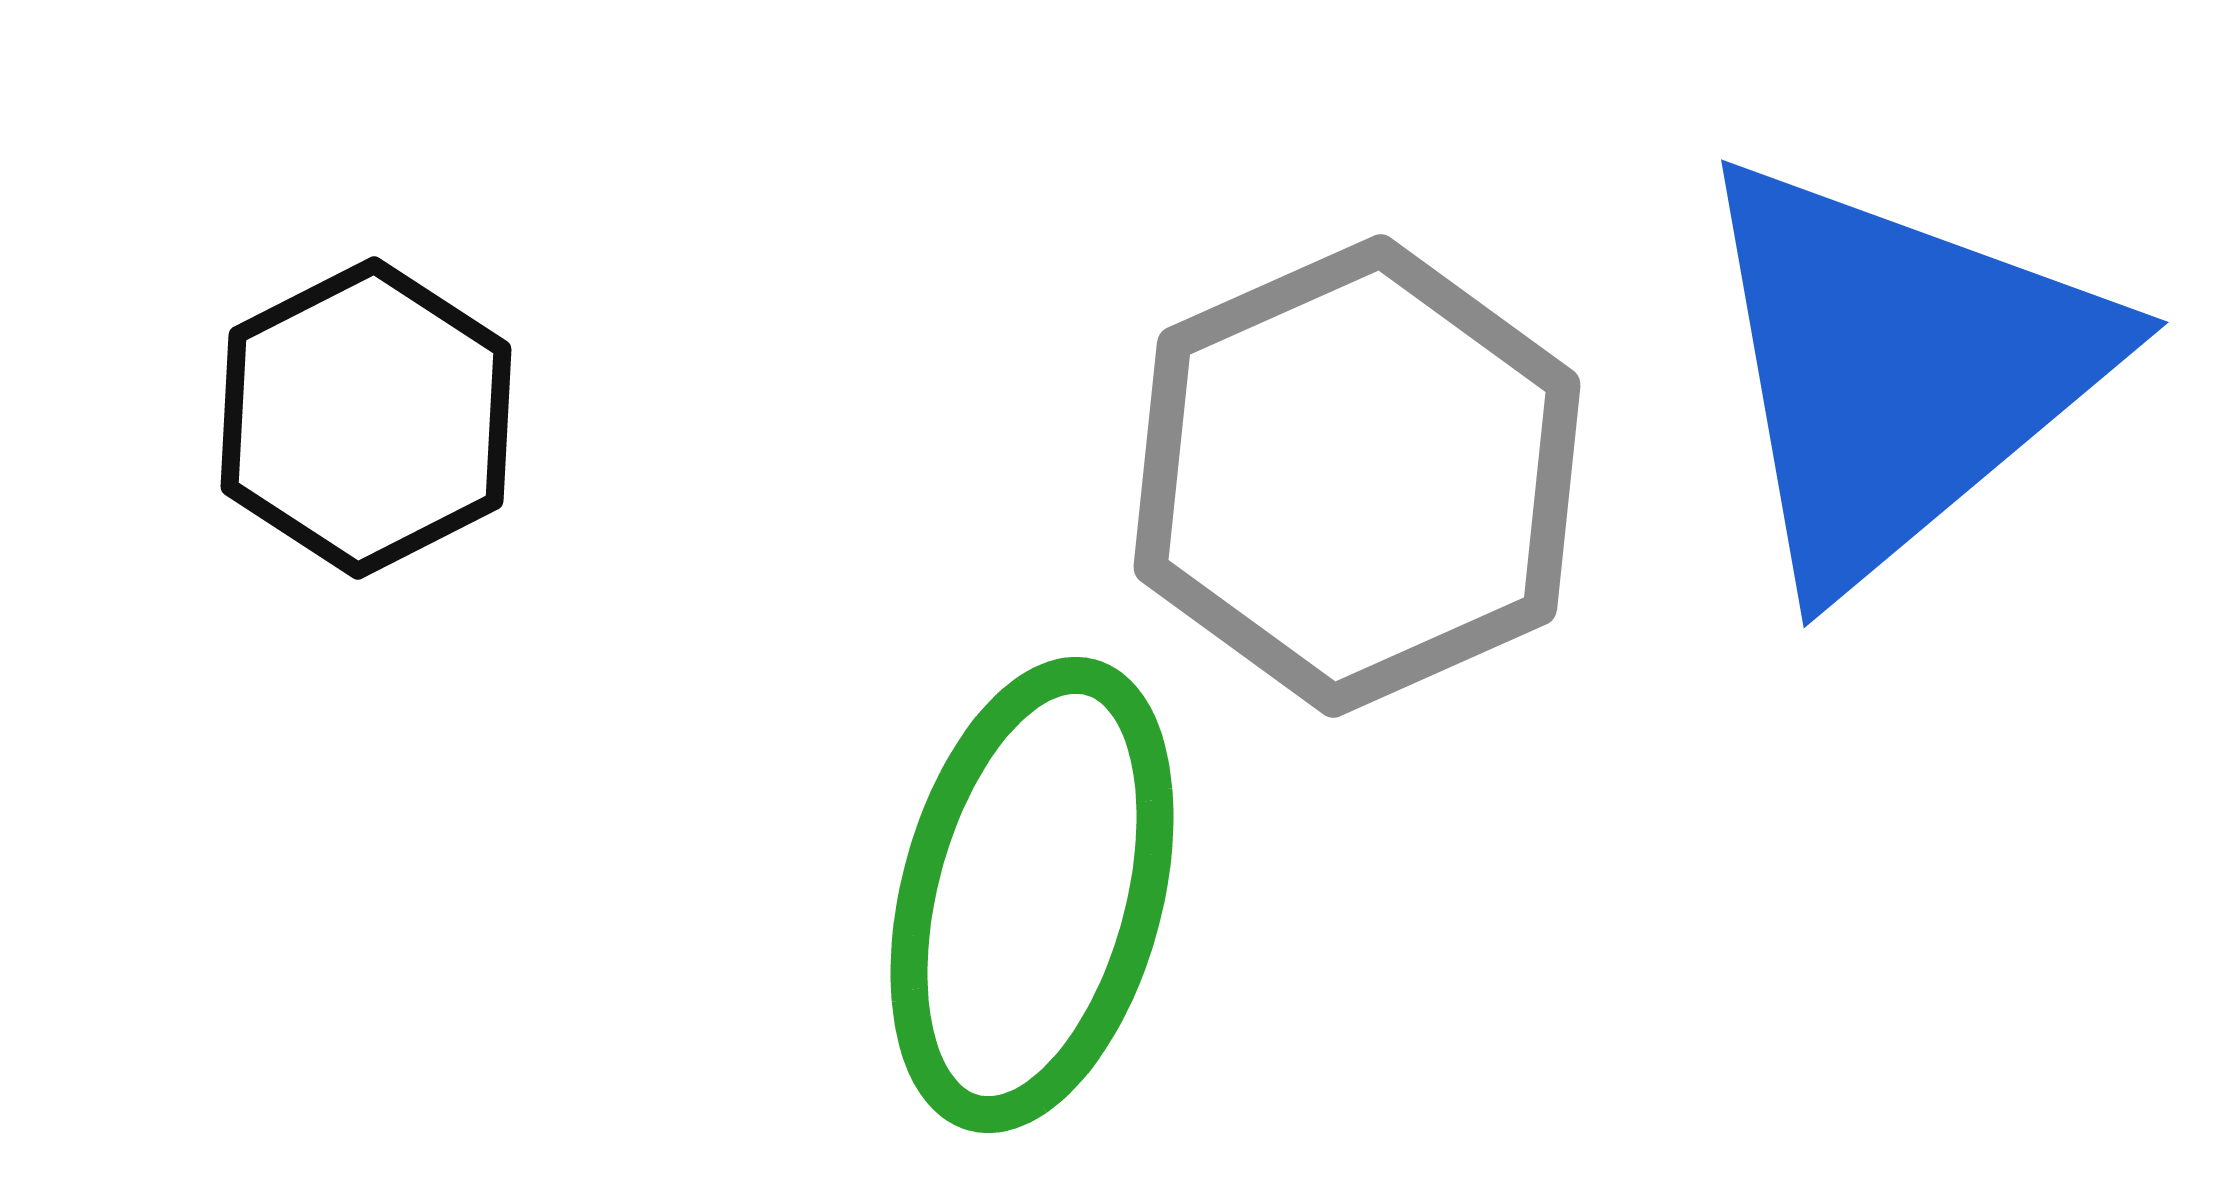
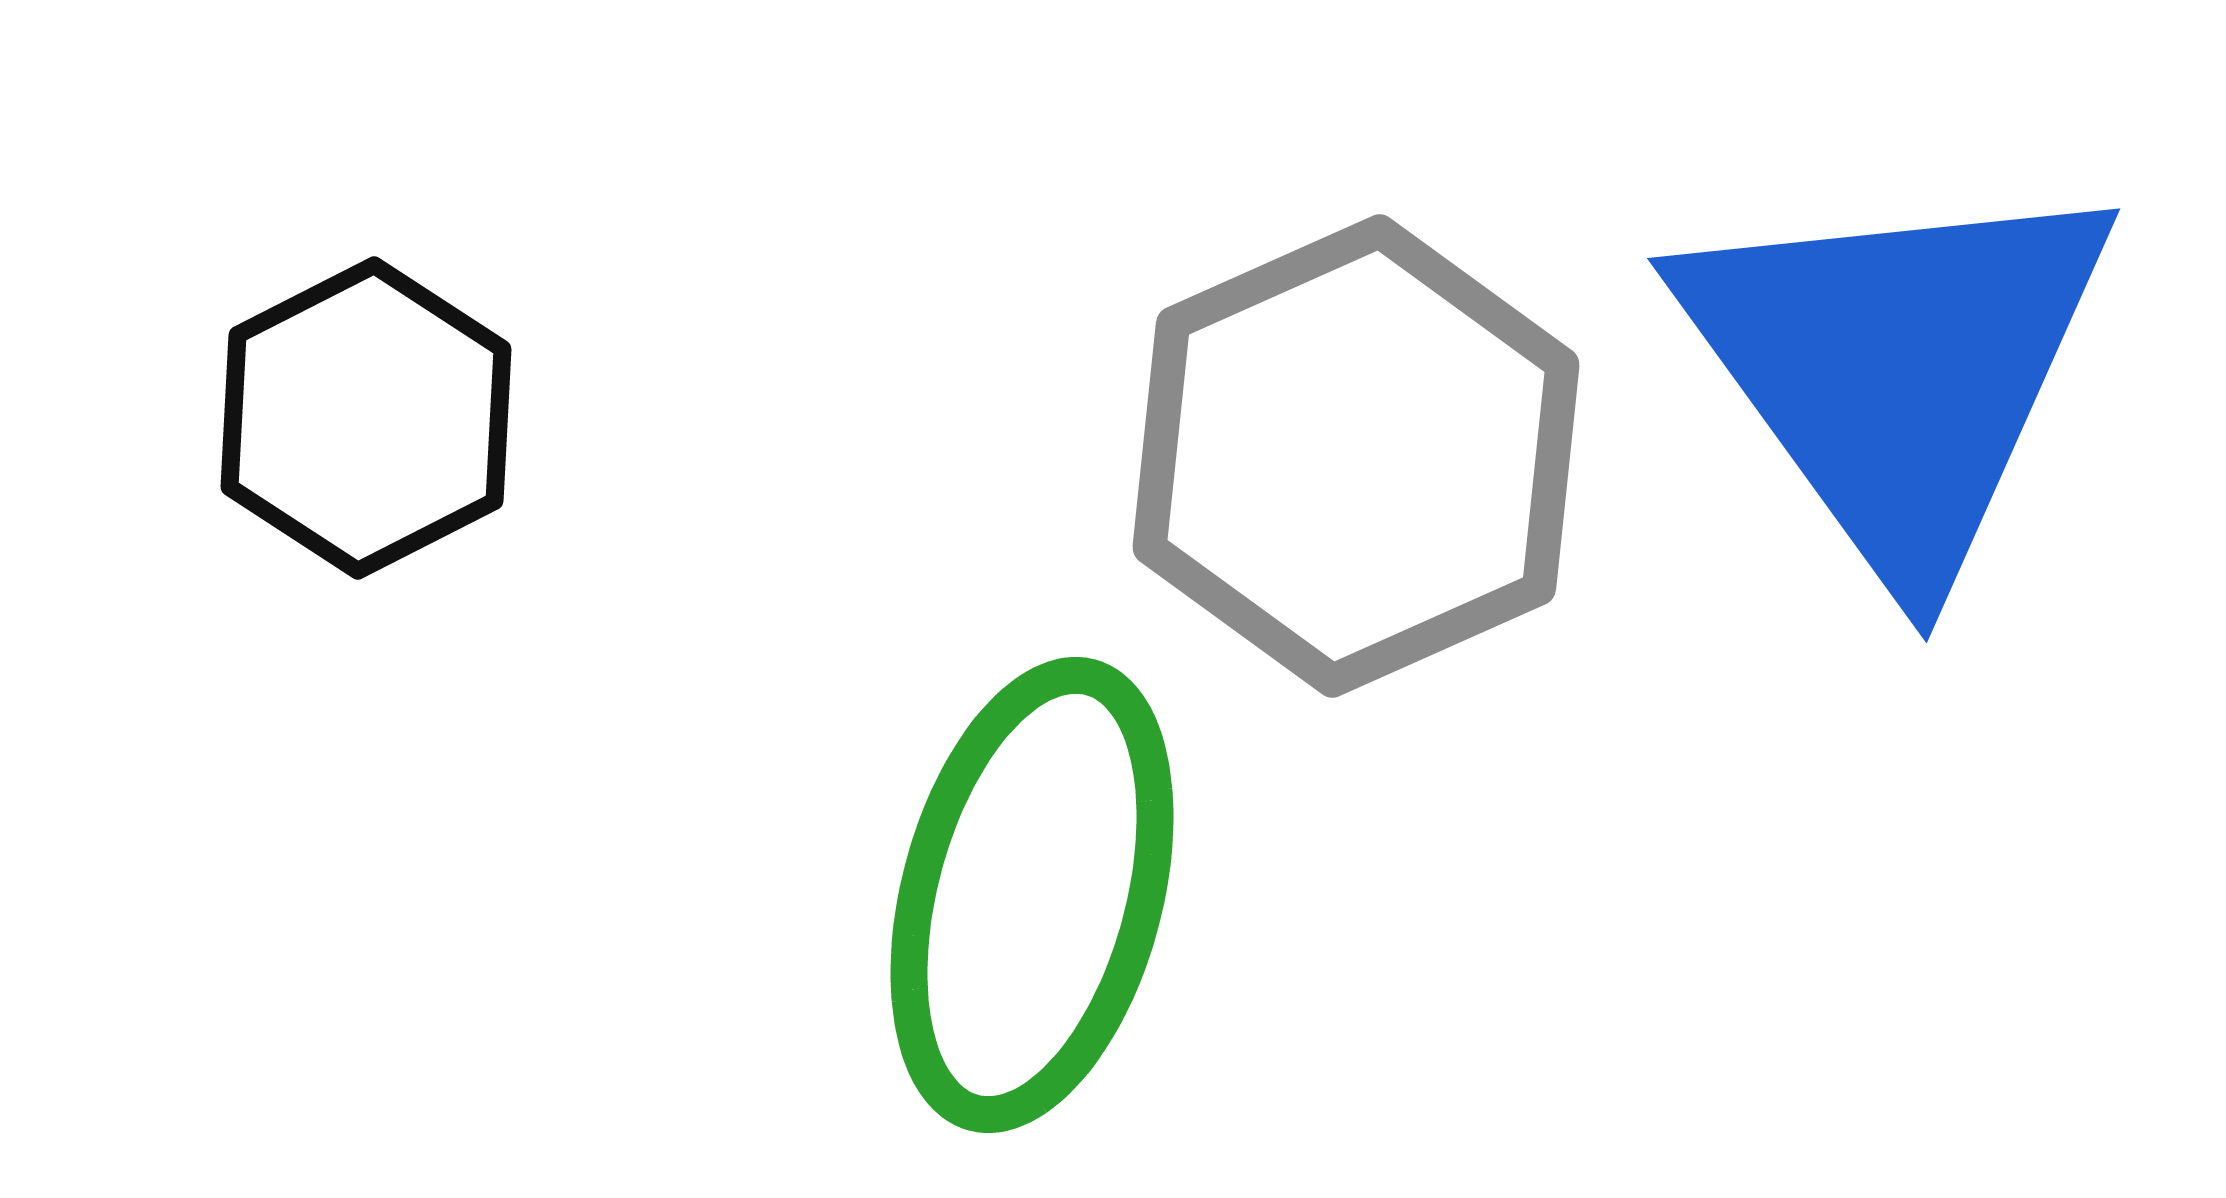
blue triangle: rotated 26 degrees counterclockwise
gray hexagon: moved 1 px left, 20 px up
